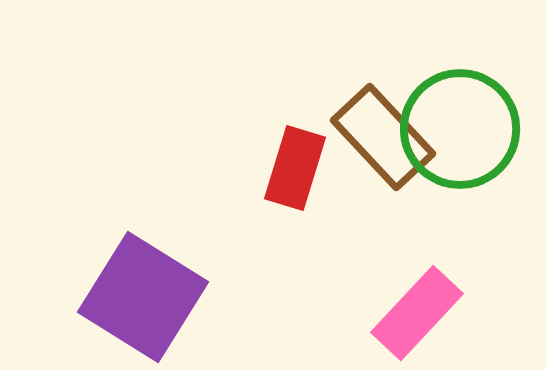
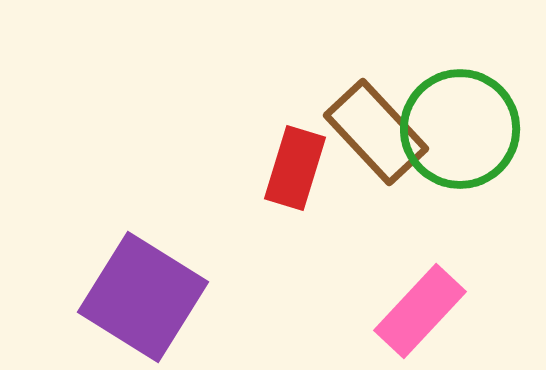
brown rectangle: moved 7 px left, 5 px up
pink rectangle: moved 3 px right, 2 px up
